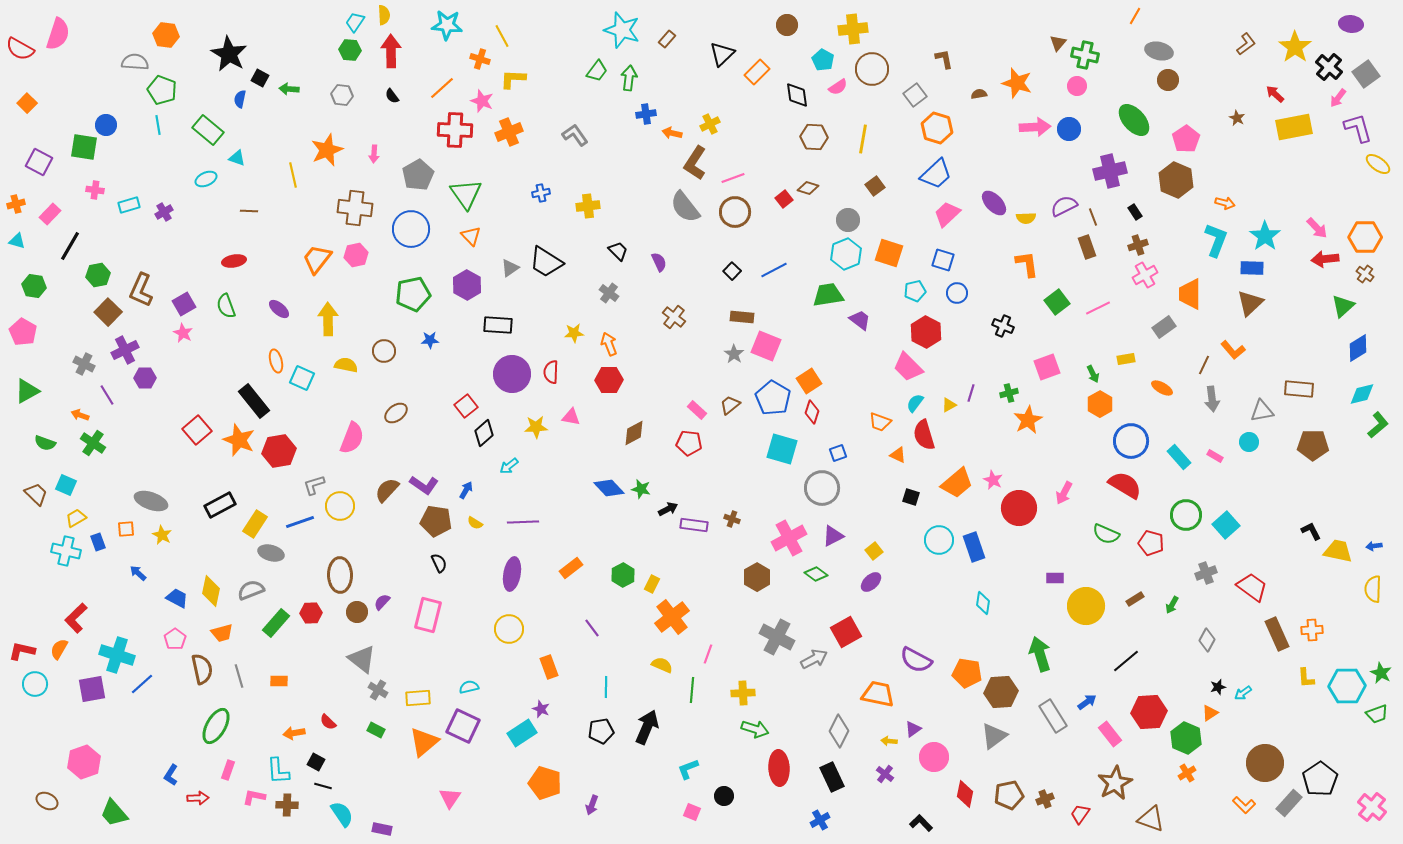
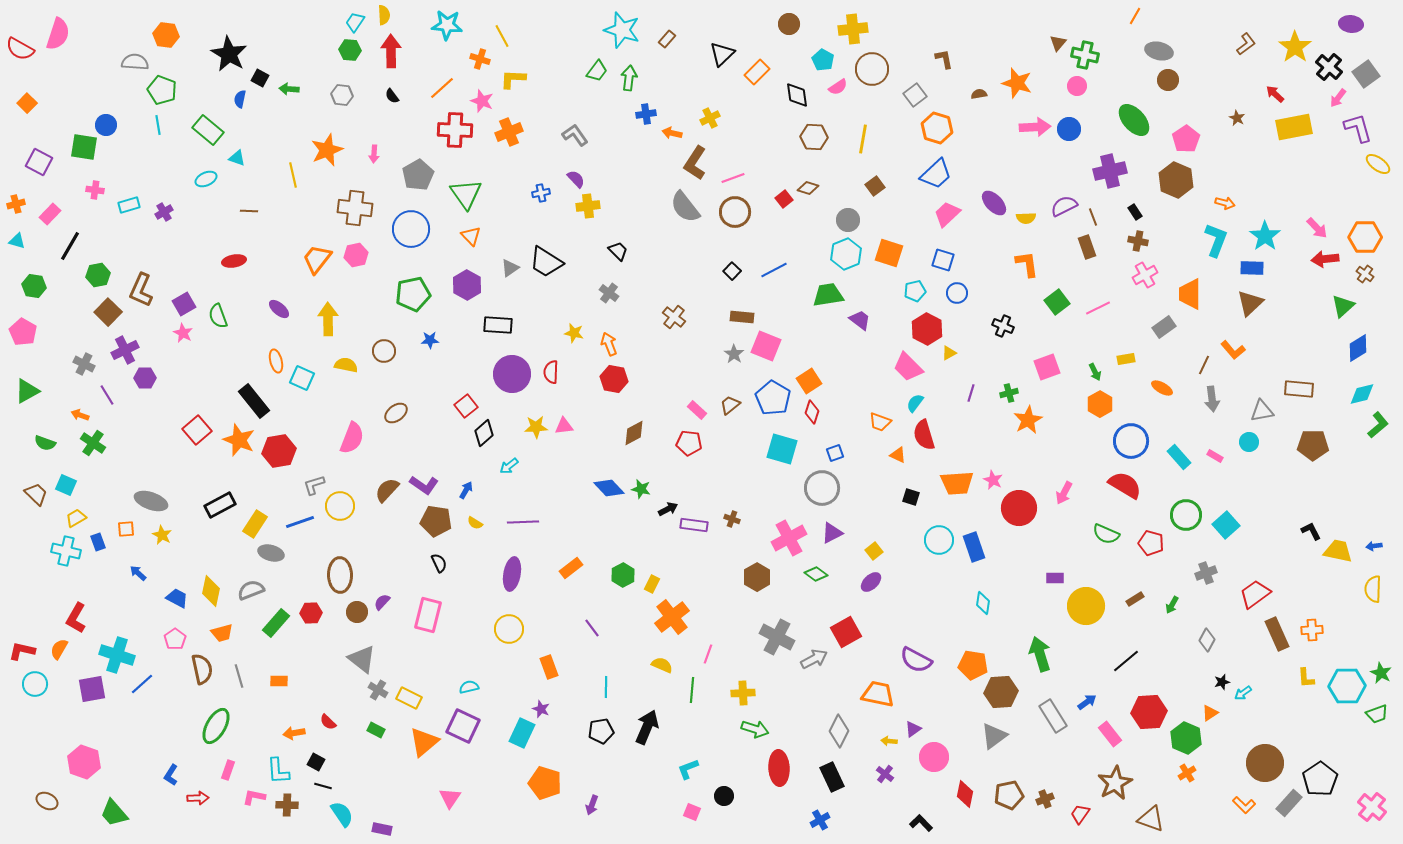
brown circle at (787, 25): moved 2 px right, 1 px up
yellow cross at (710, 124): moved 6 px up
brown cross at (1138, 245): moved 4 px up; rotated 30 degrees clockwise
purple semicircle at (659, 262): moved 83 px left, 83 px up; rotated 18 degrees counterclockwise
green semicircle at (226, 306): moved 8 px left, 10 px down
red hexagon at (926, 332): moved 1 px right, 3 px up
yellow star at (574, 333): rotated 18 degrees clockwise
green arrow at (1093, 374): moved 2 px right, 2 px up
red hexagon at (609, 380): moved 5 px right, 1 px up; rotated 12 degrees clockwise
yellow triangle at (949, 405): moved 52 px up
pink triangle at (571, 417): moved 7 px left, 9 px down; rotated 18 degrees counterclockwise
blue square at (838, 453): moved 3 px left
orange trapezoid at (957, 483): rotated 36 degrees clockwise
purple triangle at (833, 536): moved 1 px left, 3 px up
red trapezoid at (1252, 587): moved 3 px right, 7 px down; rotated 72 degrees counterclockwise
red L-shape at (76, 618): rotated 16 degrees counterclockwise
orange pentagon at (967, 673): moved 6 px right, 8 px up
black star at (1218, 687): moved 4 px right, 5 px up
yellow rectangle at (418, 698): moved 9 px left; rotated 30 degrees clockwise
cyan rectangle at (522, 733): rotated 32 degrees counterclockwise
pink hexagon at (84, 762): rotated 20 degrees counterclockwise
